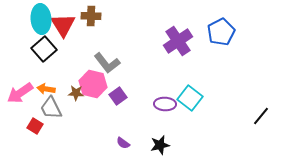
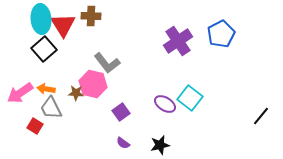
blue pentagon: moved 2 px down
purple square: moved 3 px right, 16 px down
purple ellipse: rotated 30 degrees clockwise
